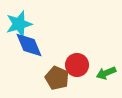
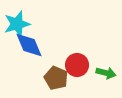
cyan star: moved 2 px left
green arrow: rotated 144 degrees counterclockwise
brown pentagon: moved 1 px left
